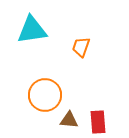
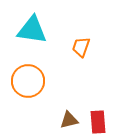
cyan triangle: rotated 16 degrees clockwise
orange circle: moved 17 px left, 14 px up
brown triangle: rotated 18 degrees counterclockwise
